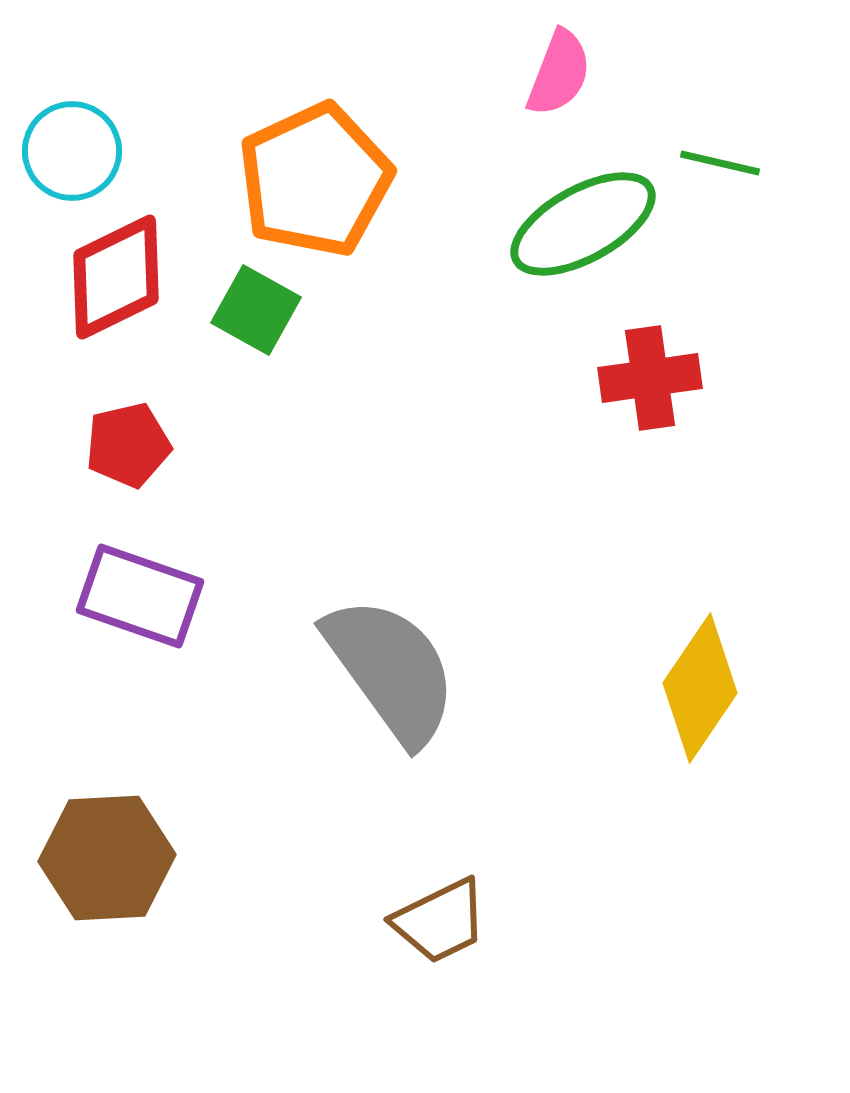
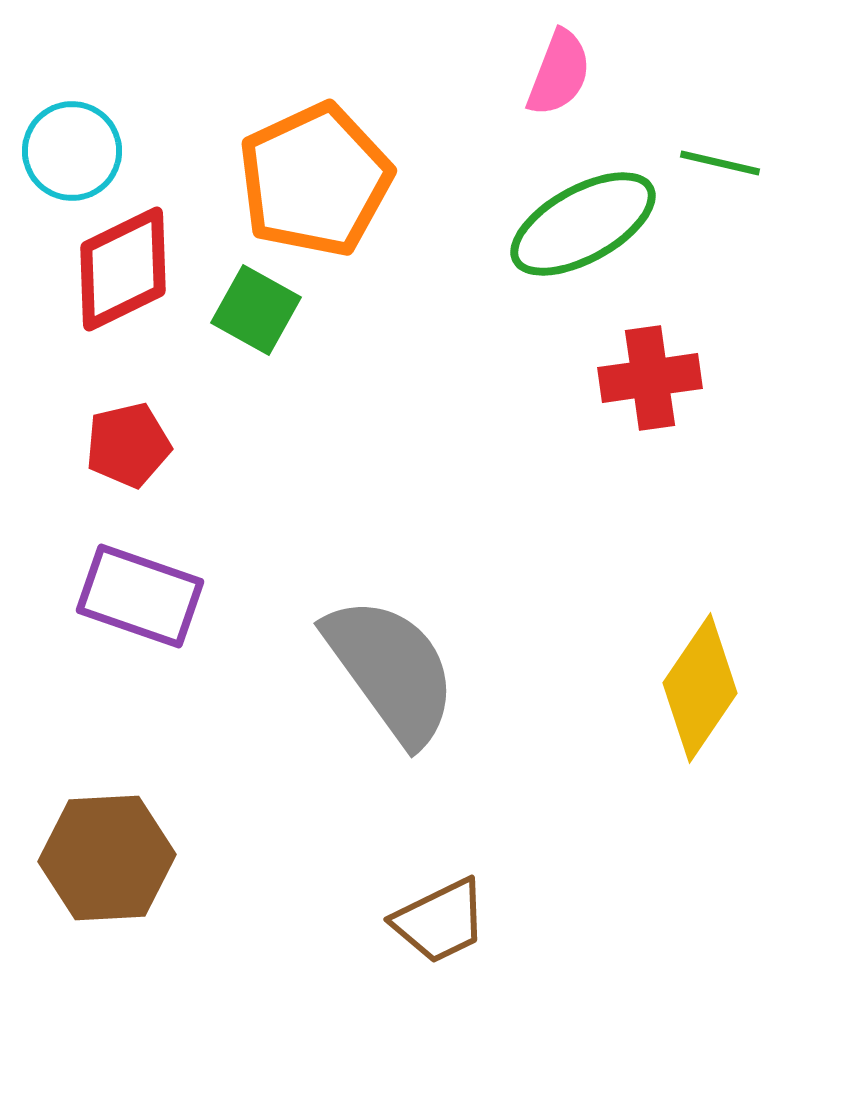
red diamond: moved 7 px right, 8 px up
